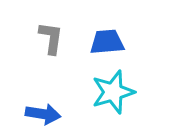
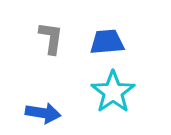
cyan star: rotated 18 degrees counterclockwise
blue arrow: moved 1 px up
